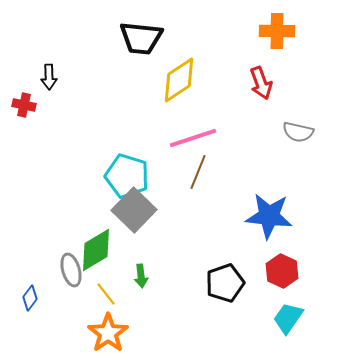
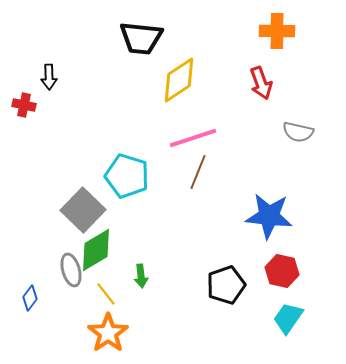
gray square: moved 51 px left
red hexagon: rotated 12 degrees counterclockwise
black pentagon: moved 1 px right, 2 px down
